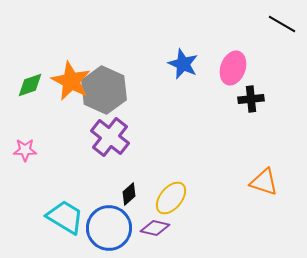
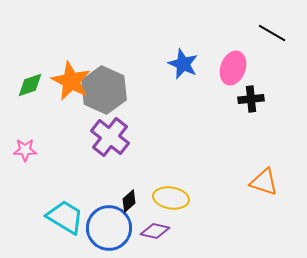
black line: moved 10 px left, 9 px down
black diamond: moved 7 px down
yellow ellipse: rotated 60 degrees clockwise
purple diamond: moved 3 px down
